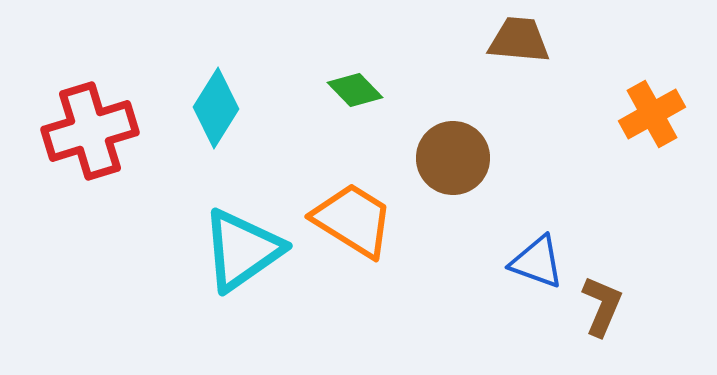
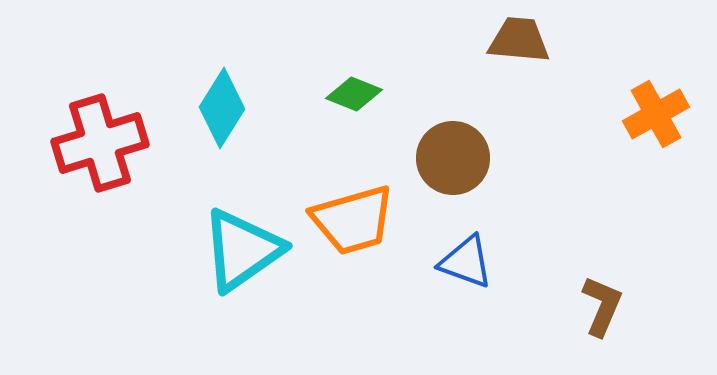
green diamond: moved 1 px left, 4 px down; rotated 24 degrees counterclockwise
cyan diamond: moved 6 px right
orange cross: moved 4 px right
red cross: moved 10 px right, 12 px down
orange trapezoid: rotated 132 degrees clockwise
blue triangle: moved 71 px left
